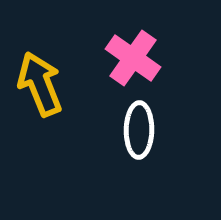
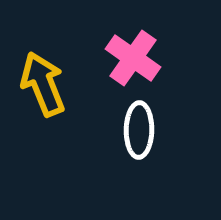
yellow arrow: moved 3 px right
